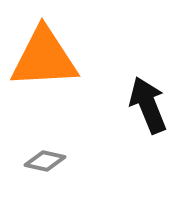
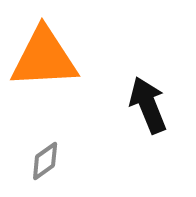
gray diamond: rotated 48 degrees counterclockwise
